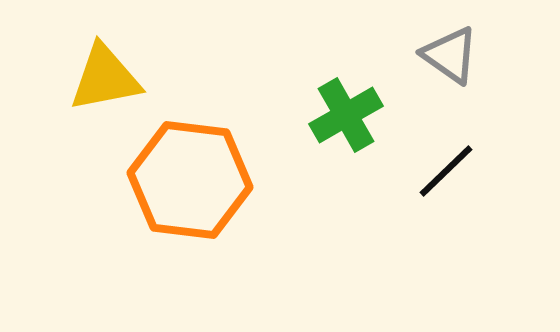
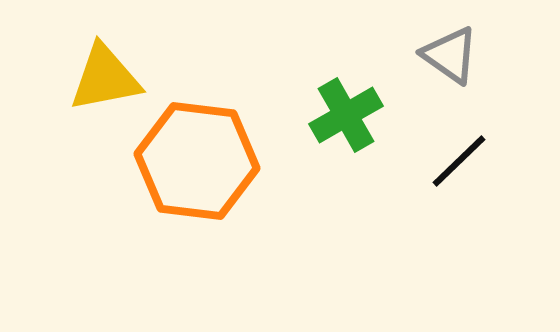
black line: moved 13 px right, 10 px up
orange hexagon: moved 7 px right, 19 px up
